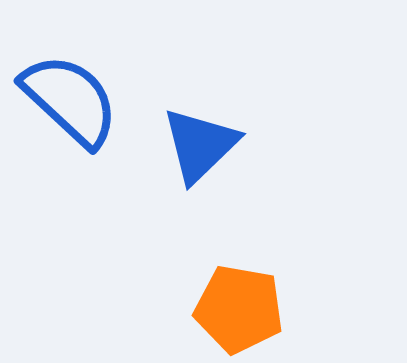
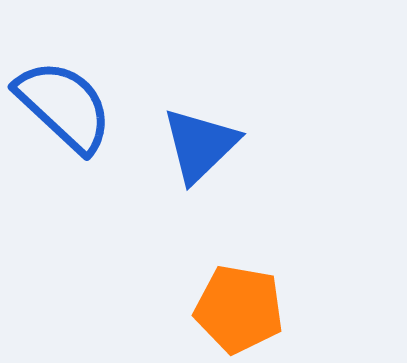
blue semicircle: moved 6 px left, 6 px down
